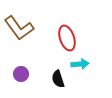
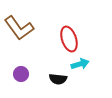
red ellipse: moved 2 px right, 1 px down
cyan arrow: rotated 12 degrees counterclockwise
black semicircle: rotated 66 degrees counterclockwise
